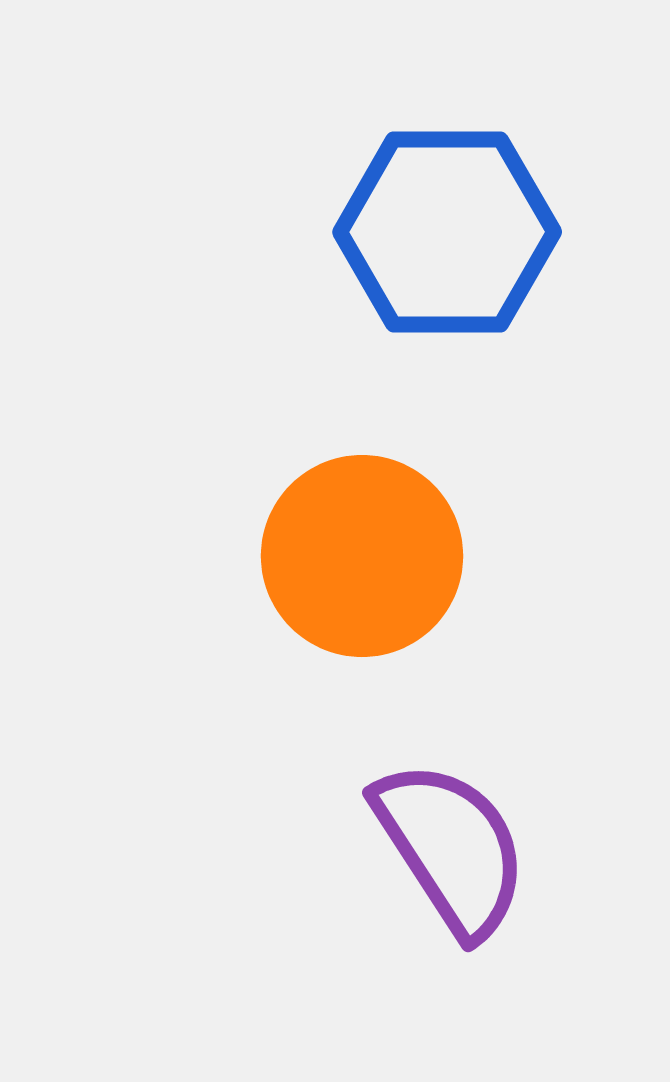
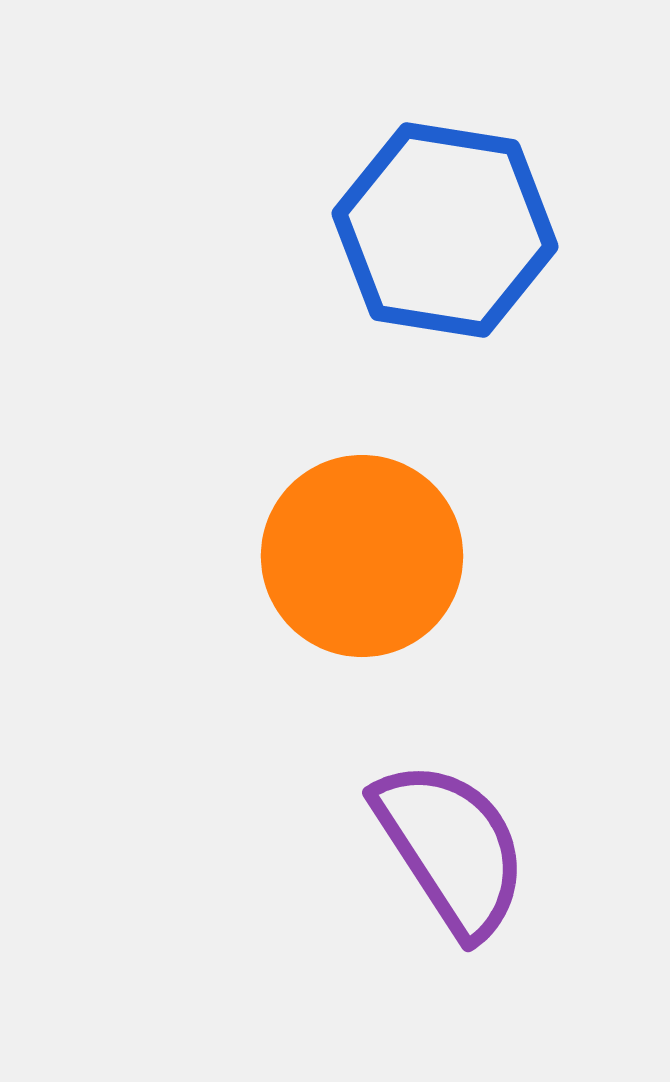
blue hexagon: moved 2 px left, 2 px up; rotated 9 degrees clockwise
